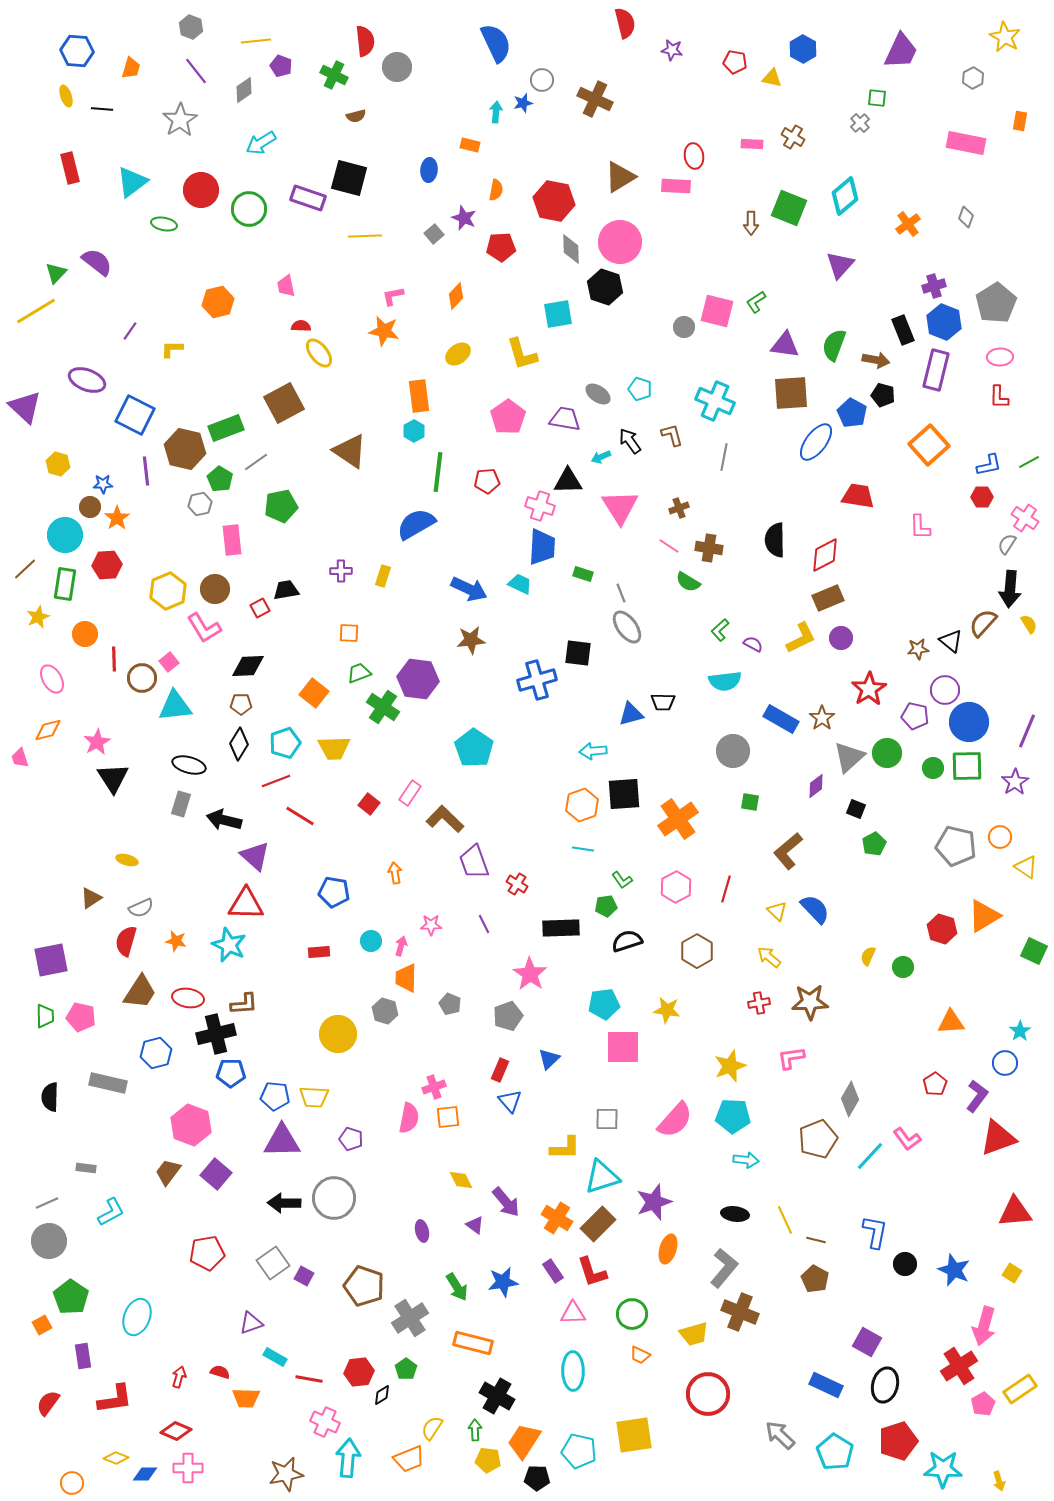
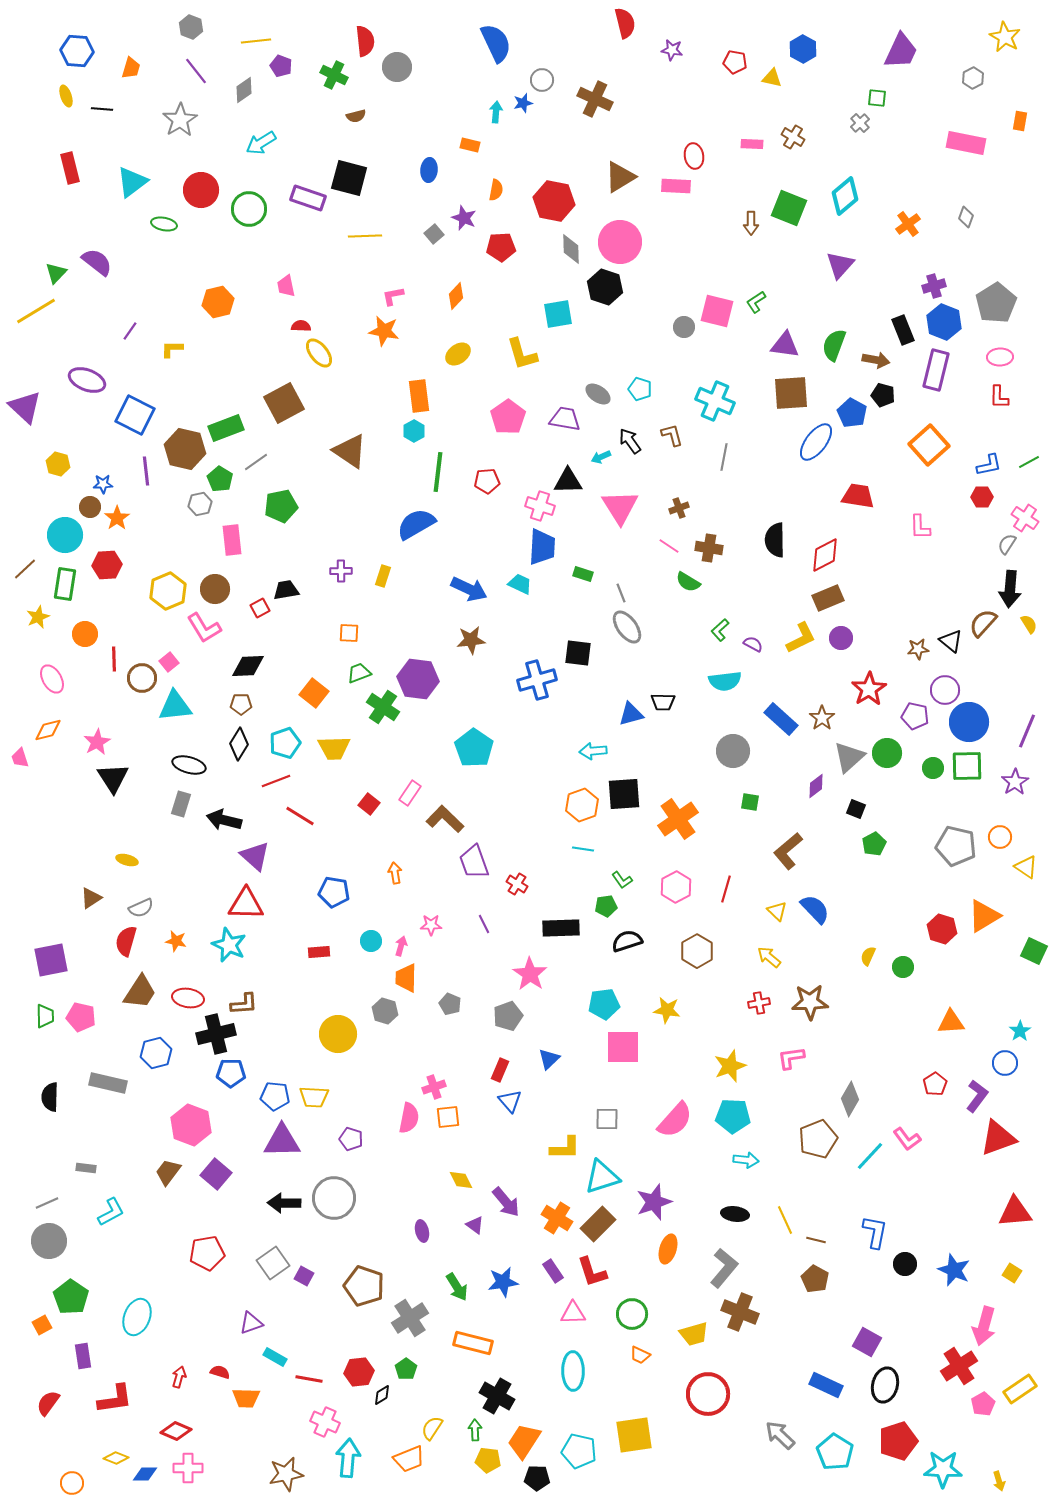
blue rectangle at (781, 719): rotated 12 degrees clockwise
